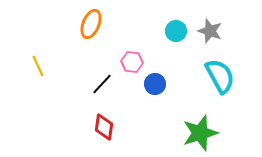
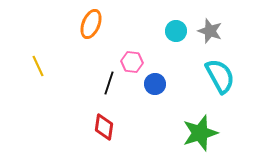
black line: moved 7 px right, 1 px up; rotated 25 degrees counterclockwise
